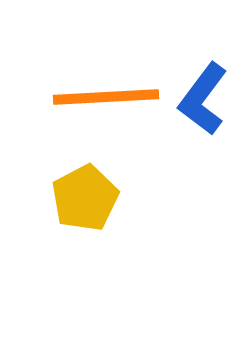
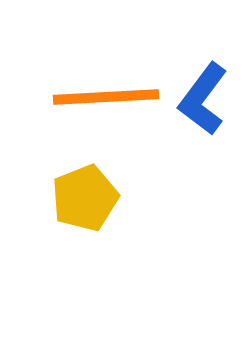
yellow pentagon: rotated 6 degrees clockwise
